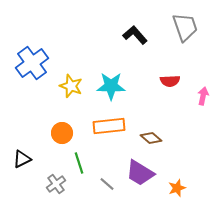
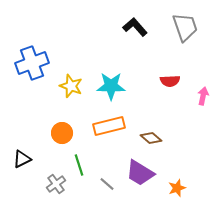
black L-shape: moved 8 px up
blue cross: rotated 16 degrees clockwise
orange rectangle: rotated 8 degrees counterclockwise
green line: moved 2 px down
